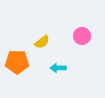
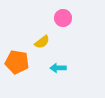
pink circle: moved 19 px left, 18 px up
orange pentagon: rotated 10 degrees clockwise
